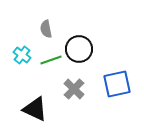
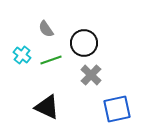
gray semicircle: rotated 24 degrees counterclockwise
black circle: moved 5 px right, 6 px up
blue square: moved 25 px down
gray cross: moved 17 px right, 14 px up
black triangle: moved 12 px right, 2 px up
